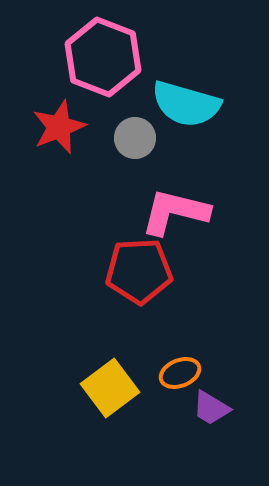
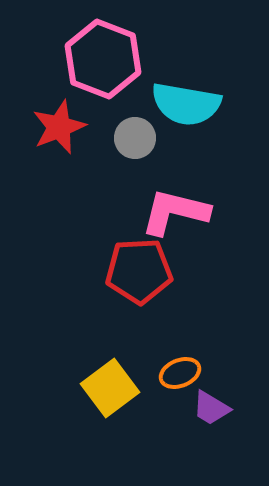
pink hexagon: moved 2 px down
cyan semicircle: rotated 6 degrees counterclockwise
